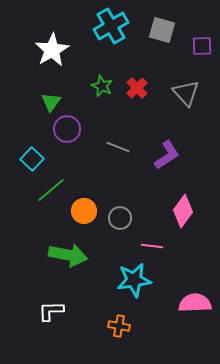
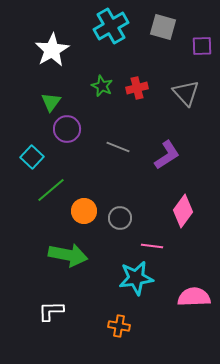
gray square: moved 1 px right, 3 px up
red cross: rotated 30 degrees clockwise
cyan square: moved 2 px up
cyan star: moved 2 px right, 2 px up
pink semicircle: moved 1 px left, 6 px up
